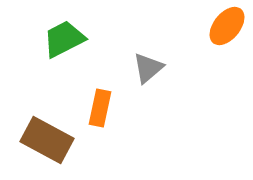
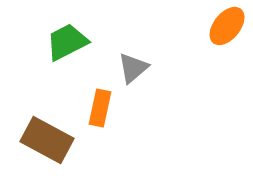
green trapezoid: moved 3 px right, 3 px down
gray triangle: moved 15 px left
